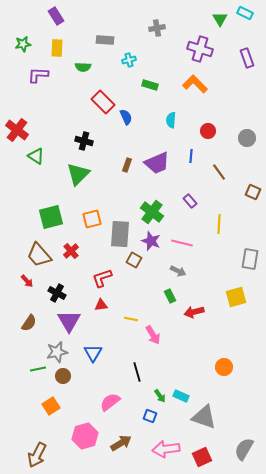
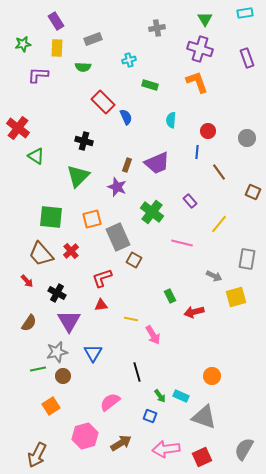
cyan rectangle at (245, 13): rotated 35 degrees counterclockwise
purple rectangle at (56, 16): moved 5 px down
green triangle at (220, 19): moved 15 px left
gray rectangle at (105, 40): moved 12 px left, 1 px up; rotated 24 degrees counterclockwise
orange L-shape at (195, 84): moved 2 px right, 2 px up; rotated 25 degrees clockwise
red cross at (17, 130): moved 1 px right, 2 px up
blue line at (191, 156): moved 6 px right, 4 px up
green triangle at (78, 174): moved 2 px down
green square at (51, 217): rotated 20 degrees clockwise
yellow line at (219, 224): rotated 36 degrees clockwise
gray rectangle at (120, 234): moved 2 px left, 3 px down; rotated 28 degrees counterclockwise
purple star at (151, 241): moved 34 px left, 54 px up
brown trapezoid at (39, 255): moved 2 px right, 1 px up
gray rectangle at (250, 259): moved 3 px left
gray arrow at (178, 271): moved 36 px right, 5 px down
orange circle at (224, 367): moved 12 px left, 9 px down
